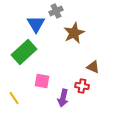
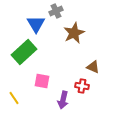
purple arrow: moved 2 px down
